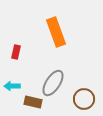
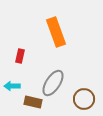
red rectangle: moved 4 px right, 4 px down
